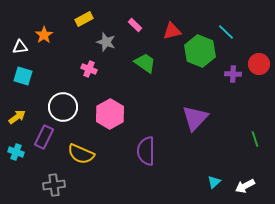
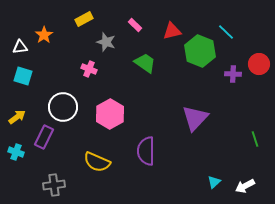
yellow semicircle: moved 16 px right, 8 px down
